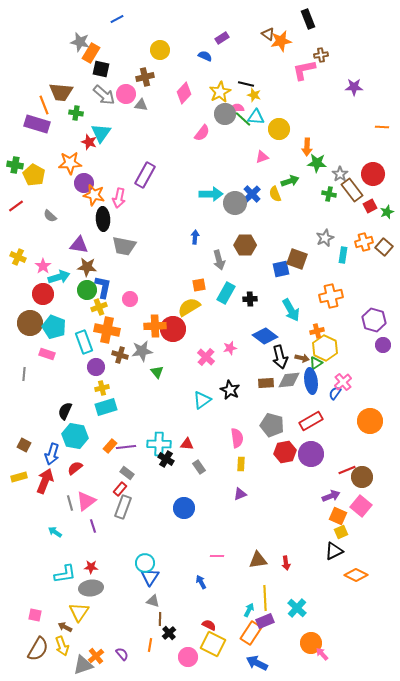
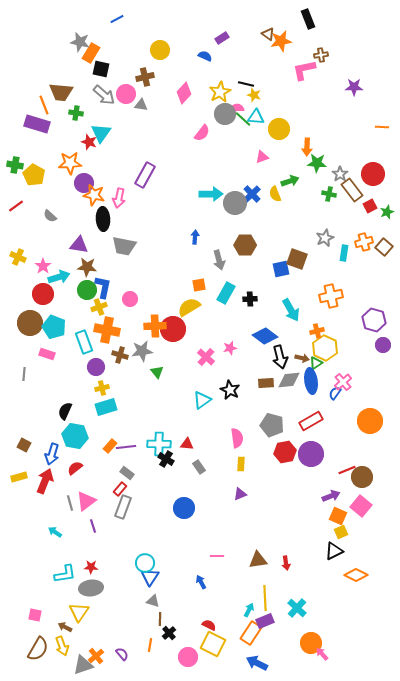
cyan rectangle at (343, 255): moved 1 px right, 2 px up
